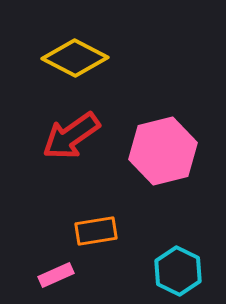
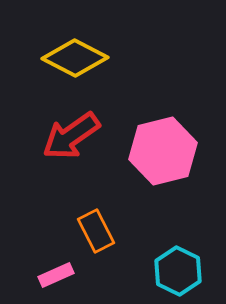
orange rectangle: rotated 72 degrees clockwise
